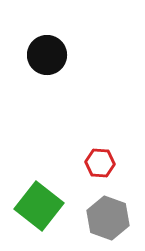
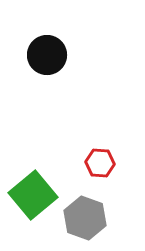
green square: moved 6 px left, 11 px up; rotated 12 degrees clockwise
gray hexagon: moved 23 px left
